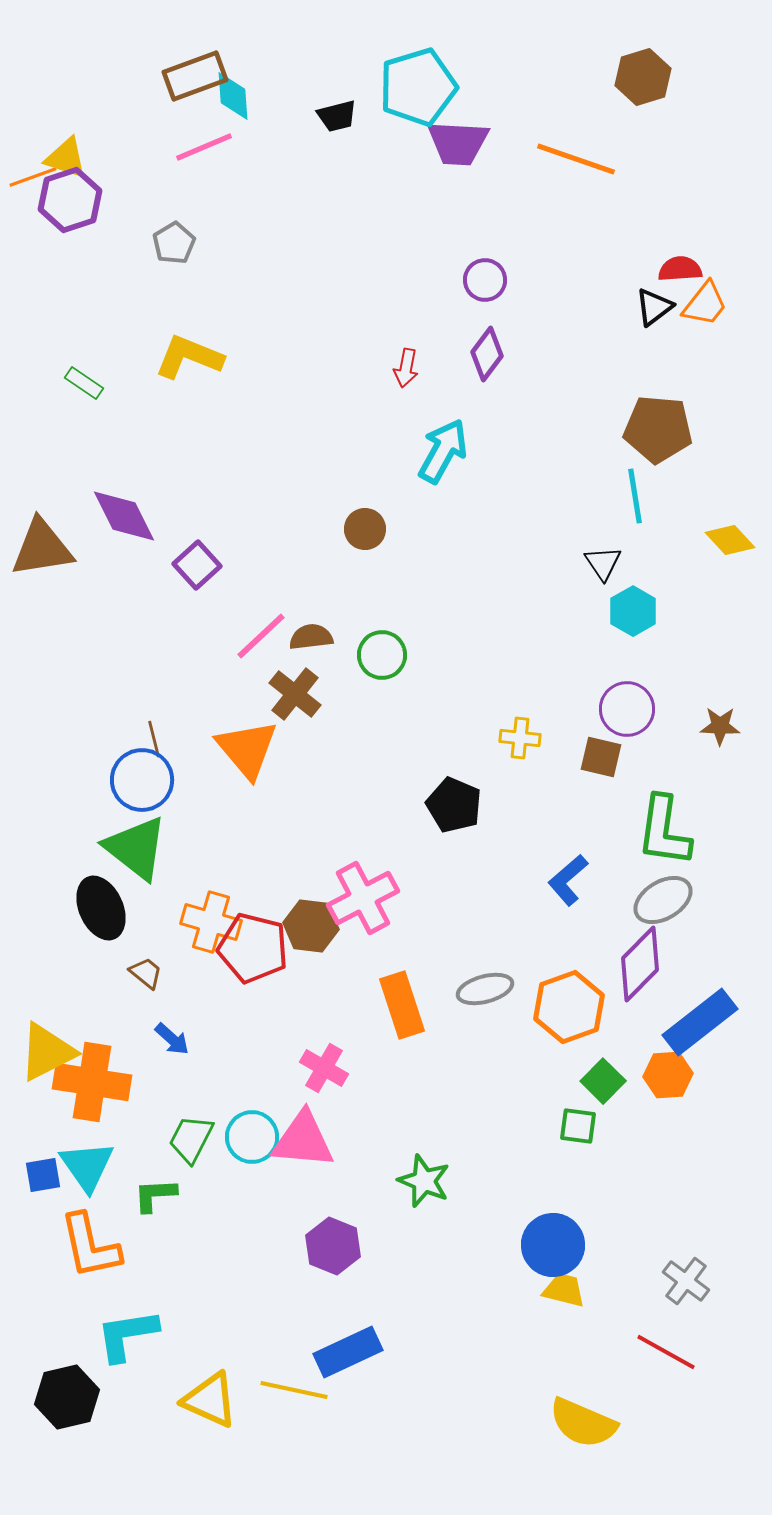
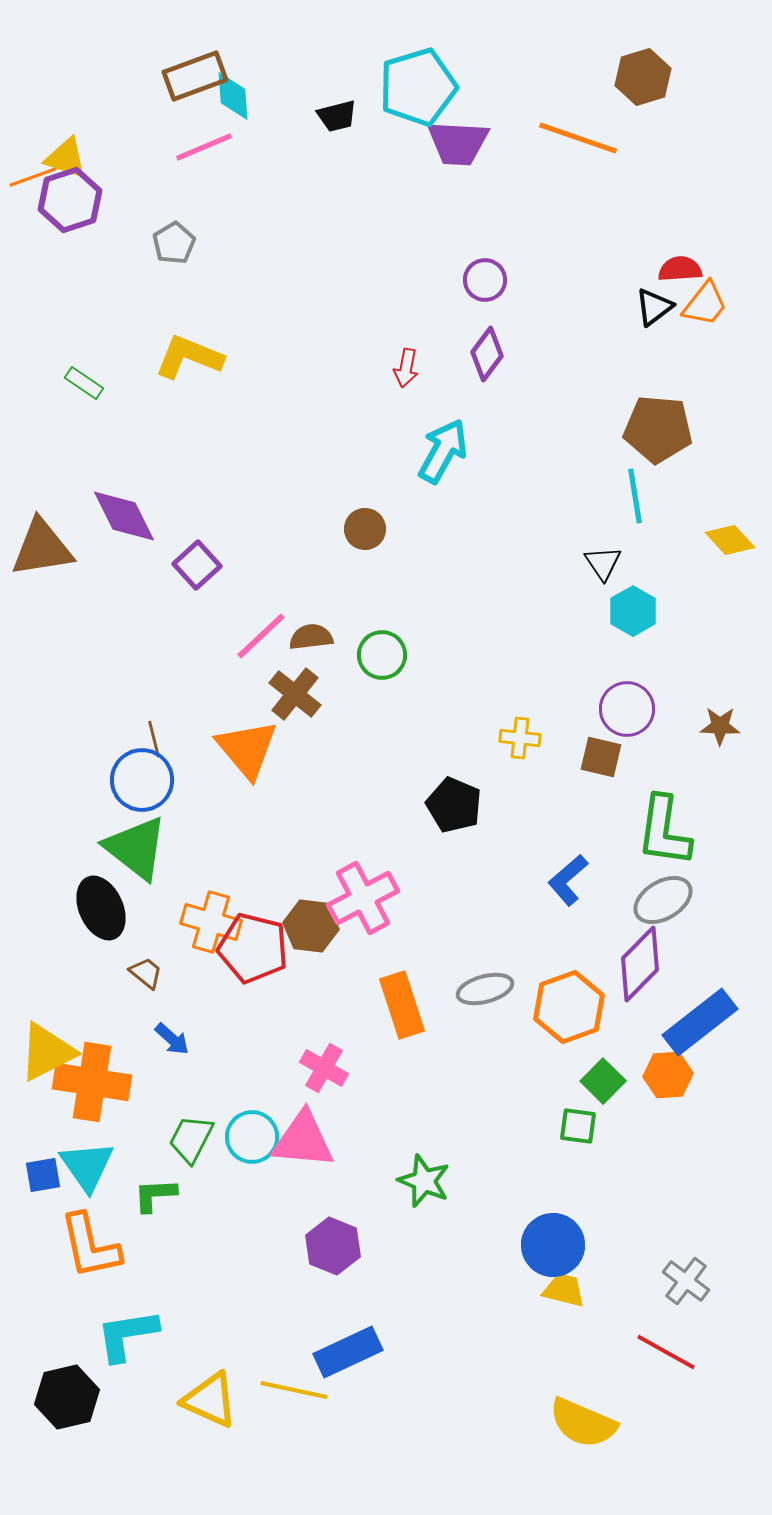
orange line at (576, 159): moved 2 px right, 21 px up
